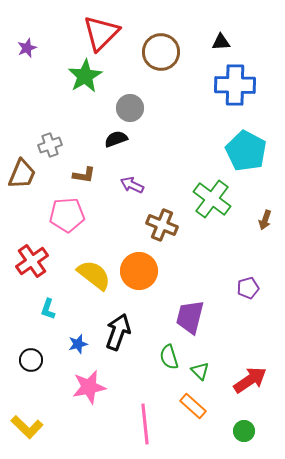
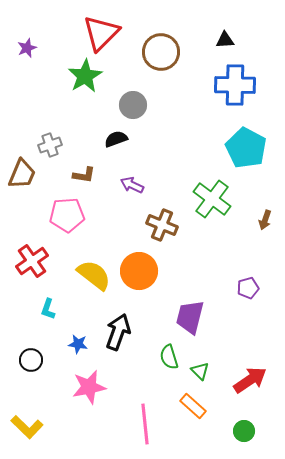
black triangle: moved 4 px right, 2 px up
gray circle: moved 3 px right, 3 px up
cyan pentagon: moved 3 px up
blue star: rotated 24 degrees clockwise
